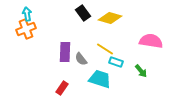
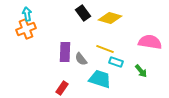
pink semicircle: moved 1 px left, 1 px down
yellow line: rotated 12 degrees counterclockwise
